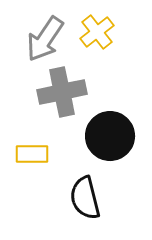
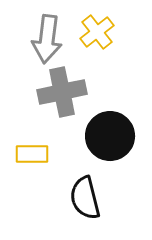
gray arrow: moved 2 px right; rotated 27 degrees counterclockwise
